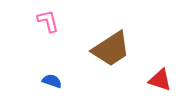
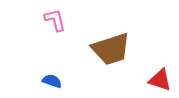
pink L-shape: moved 7 px right, 1 px up
brown trapezoid: rotated 15 degrees clockwise
